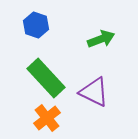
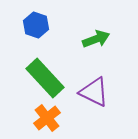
green arrow: moved 5 px left
green rectangle: moved 1 px left
